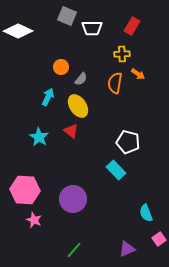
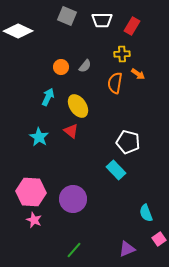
white trapezoid: moved 10 px right, 8 px up
gray semicircle: moved 4 px right, 13 px up
pink hexagon: moved 6 px right, 2 px down
